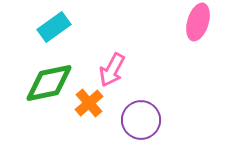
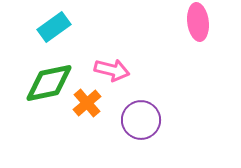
pink ellipse: rotated 24 degrees counterclockwise
pink arrow: rotated 104 degrees counterclockwise
orange cross: moved 2 px left
